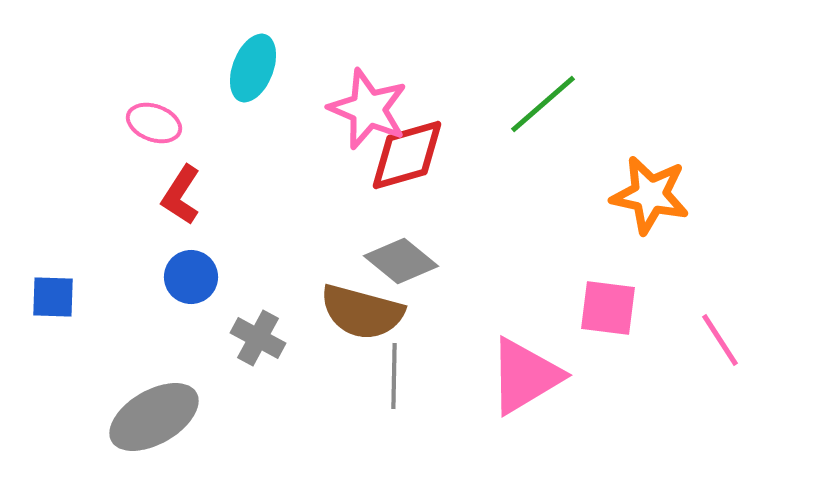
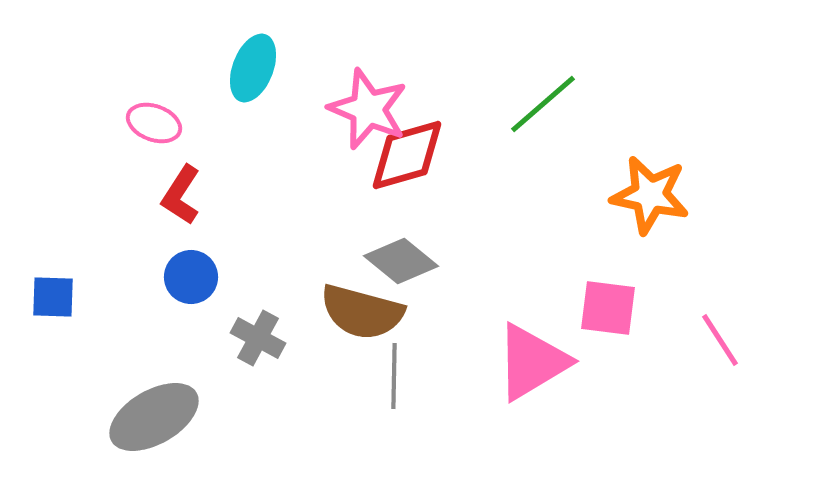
pink triangle: moved 7 px right, 14 px up
